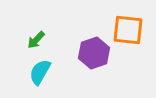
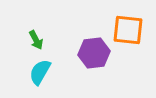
green arrow: rotated 72 degrees counterclockwise
purple hexagon: rotated 12 degrees clockwise
